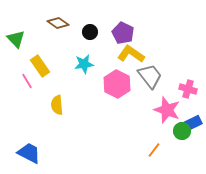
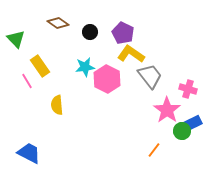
cyan star: moved 1 px right, 3 px down
pink hexagon: moved 10 px left, 5 px up
pink star: rotated 16 degrees clockwise
